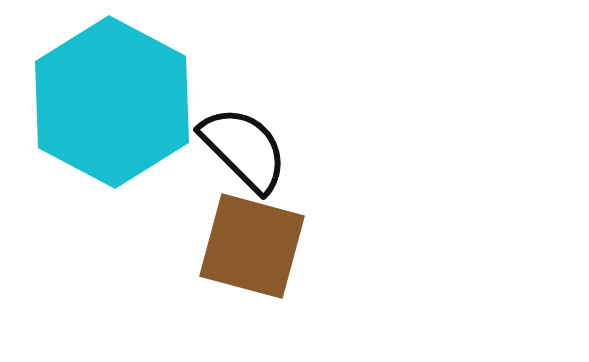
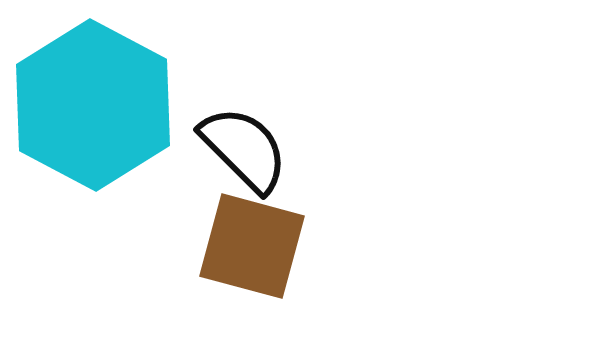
cyan hexagon: moved 19 px left, 3 px down
